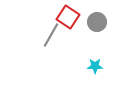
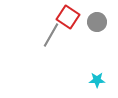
cyan star: moved 2 px right, 14 px down
